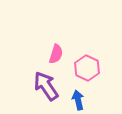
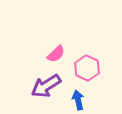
pink semicircle: rotated 30 degrees clockwise
purple arrow: rotated 88 degrees counterclockwise
